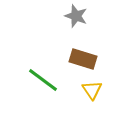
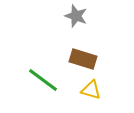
yellow triangle: moved 1 px left; rotated 40 degrees counterclockwise
